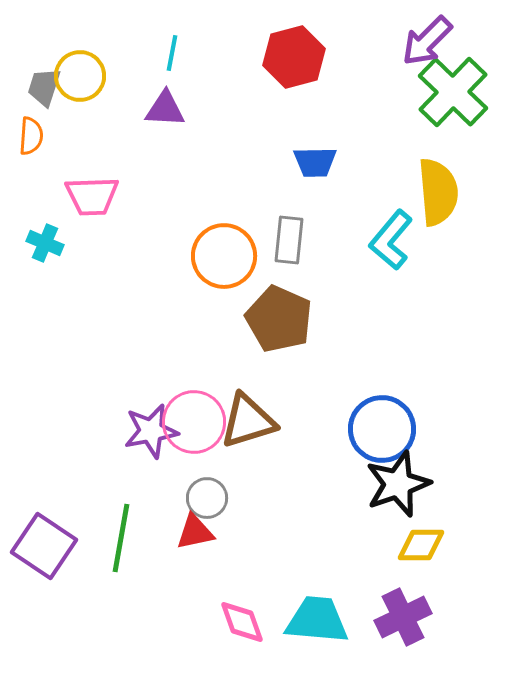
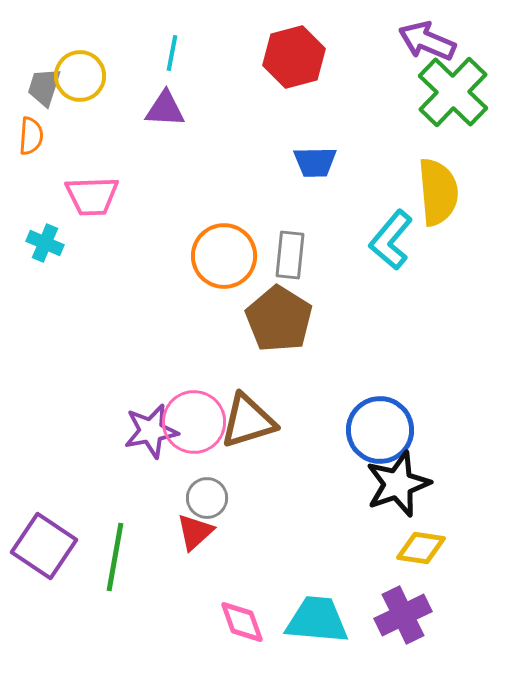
purple arrow: rotated 68 degrees clockwise
gray rectangle: moved 1 px right, 15 px down
brown pentagon: rotated 8 degrees clockwise
blue circle: moved 2 px left, 1 px down
red triangle: rotated 30 degrees counterclockwise
green line: moved 6 px left, 19 px down
yellow diamond: moved 3 px down; rotated 9 degrees clockwise
purple cross: moved 2 px up
